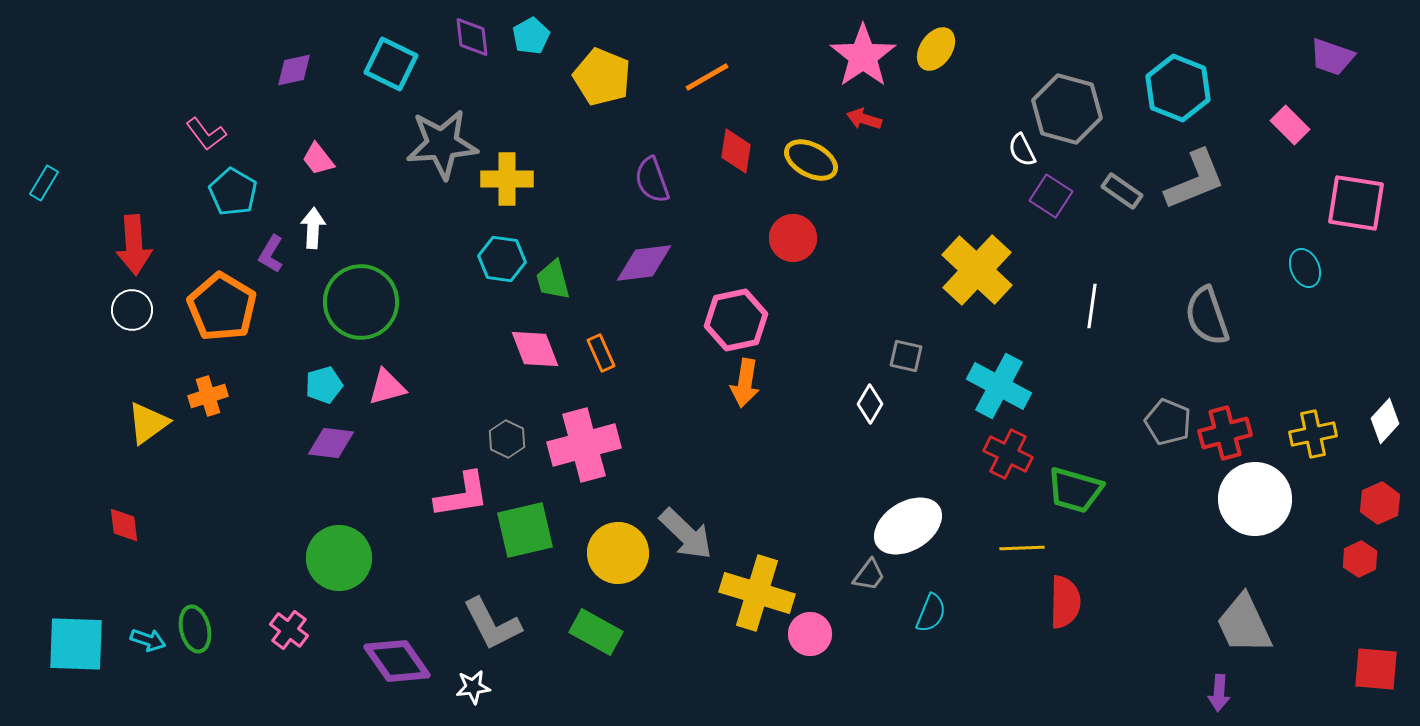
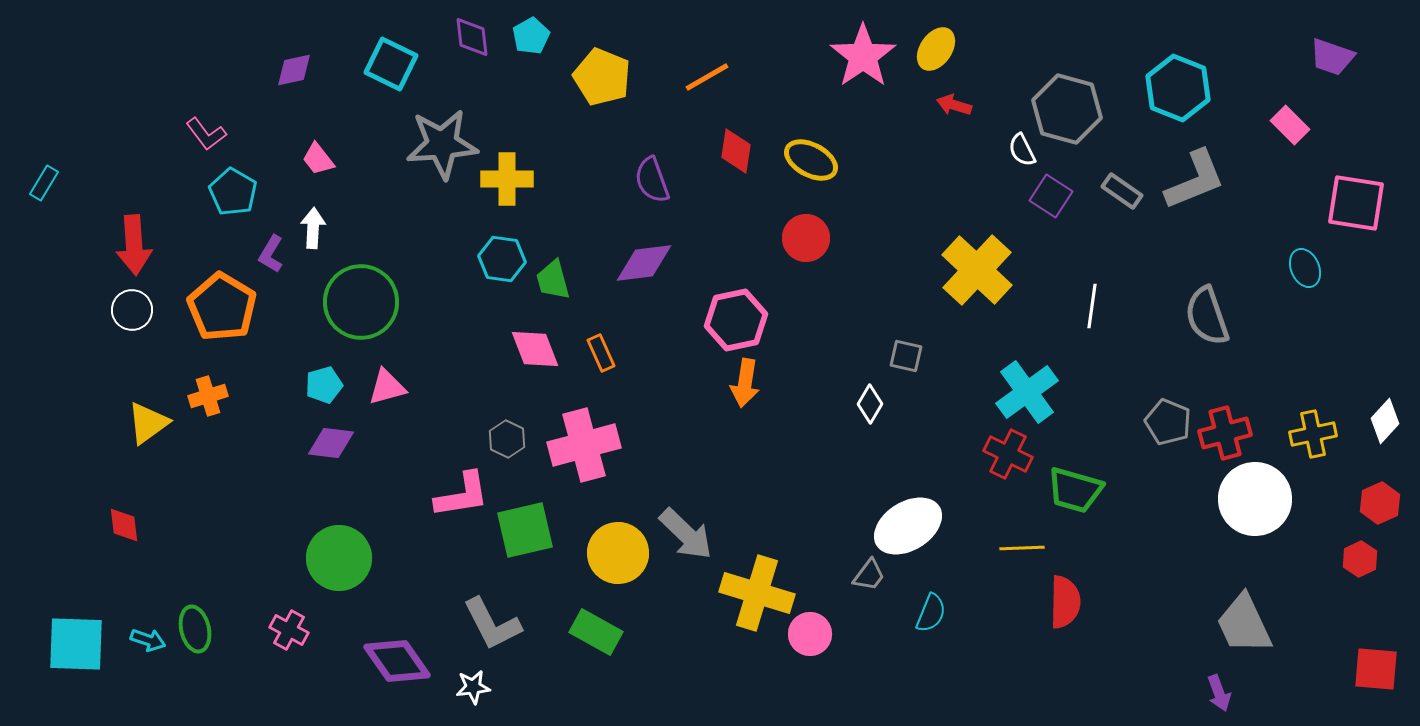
red arrow at (864, 119): moved 90 px right, 14 px up
red circle at (793, 238): moved 13 px right
cyan cross at (999, 386): moved 28 px right, 6 px down; rotated 26 degrees clockwise
pink cross at (289, 630): rotated 9 degrees counterclockwise
purple arrow at (1219, 693): rotated 24 degrees counterclockwise
